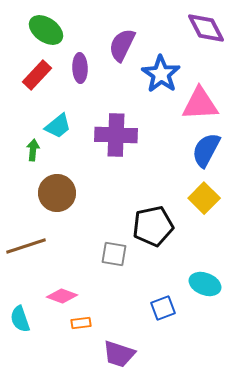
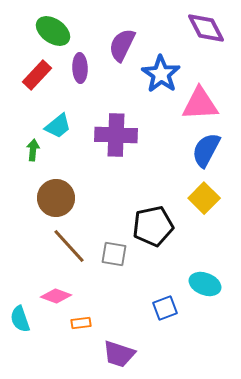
green ellipse: moved 7 px right, 1 px down
brown circle: moved 1 px left, 5 px down
brown line: moved 43 px right; rotated 66 degrees clockwise
pink diamond: moved 6 px left
blue square: moved 2 px right
